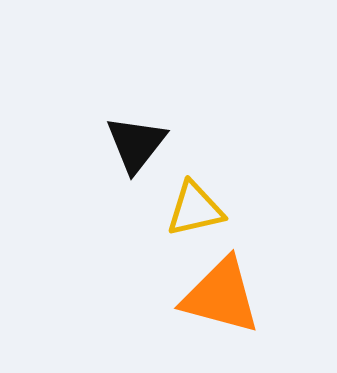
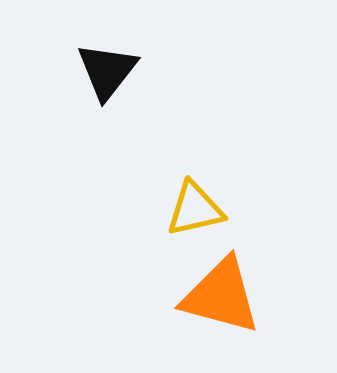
black triangle: moved 29 px left, 73 px up
